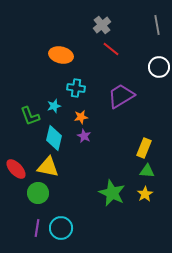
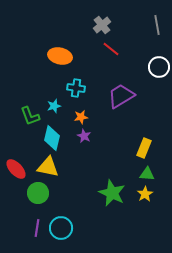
orange ellipse: moved 1 px left, 1 px down
cyan diamond: moved 2 px left
green triangle: moved 3 px down
